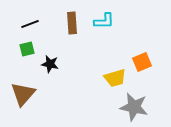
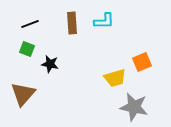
green square: rotated 35 degrees clockwise
